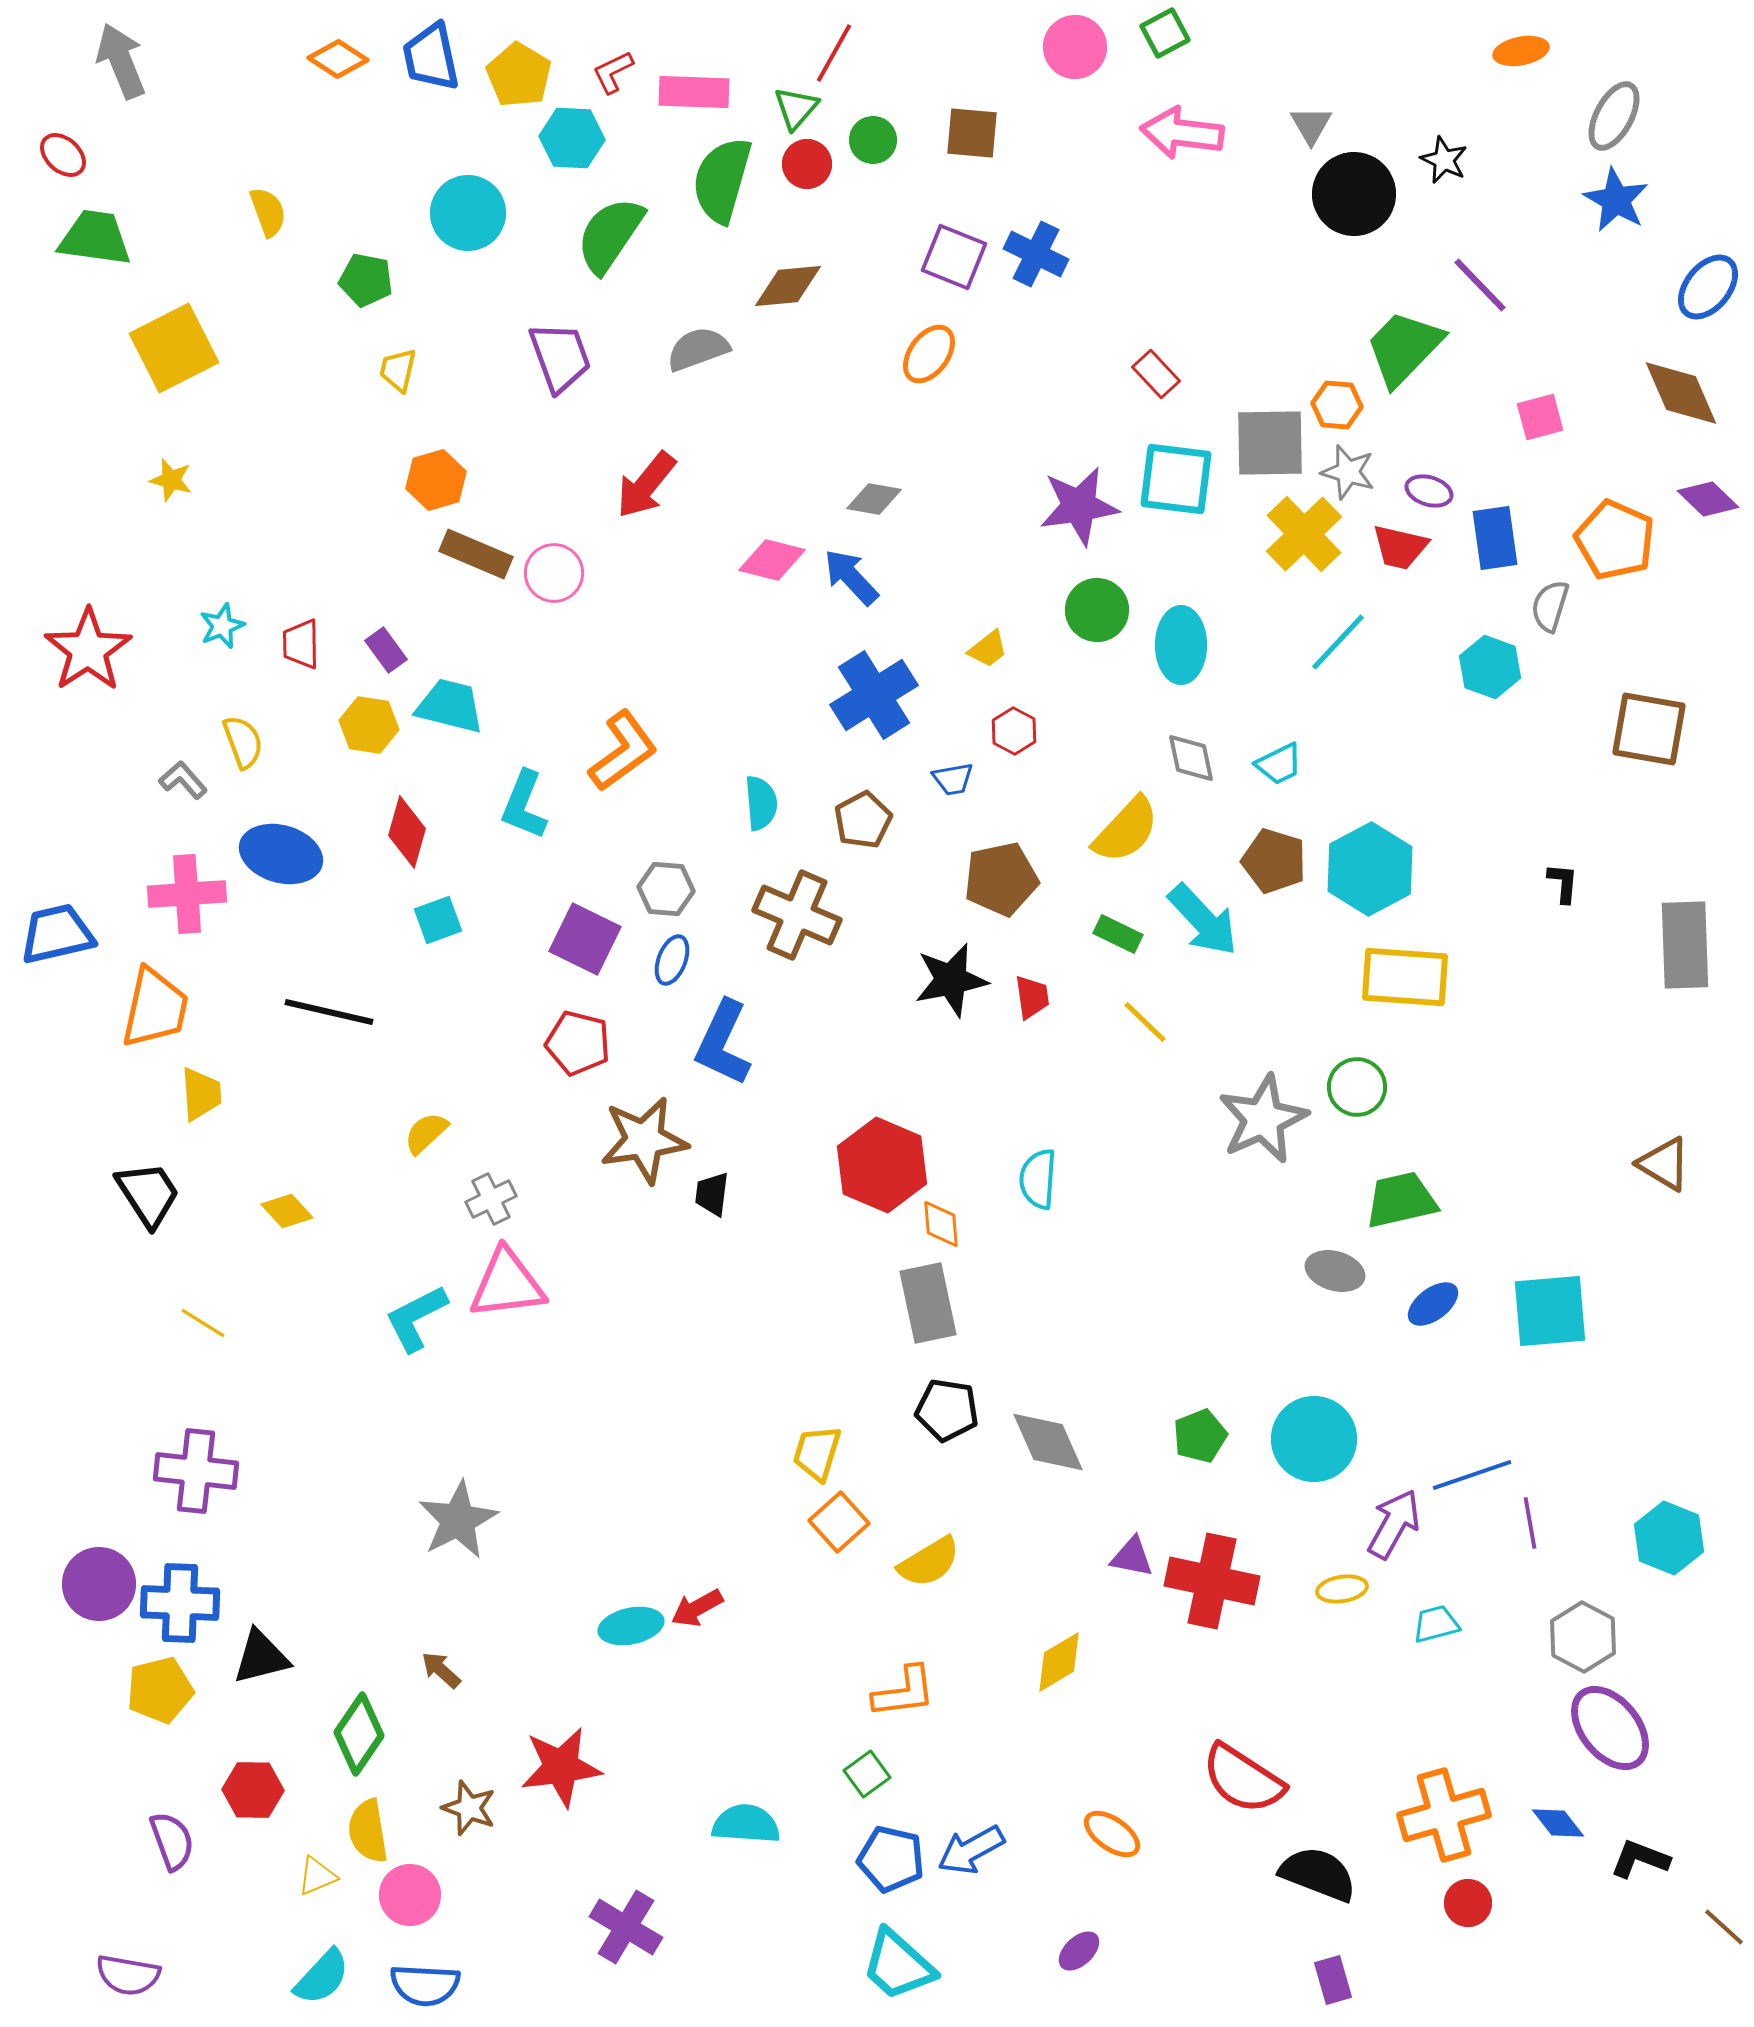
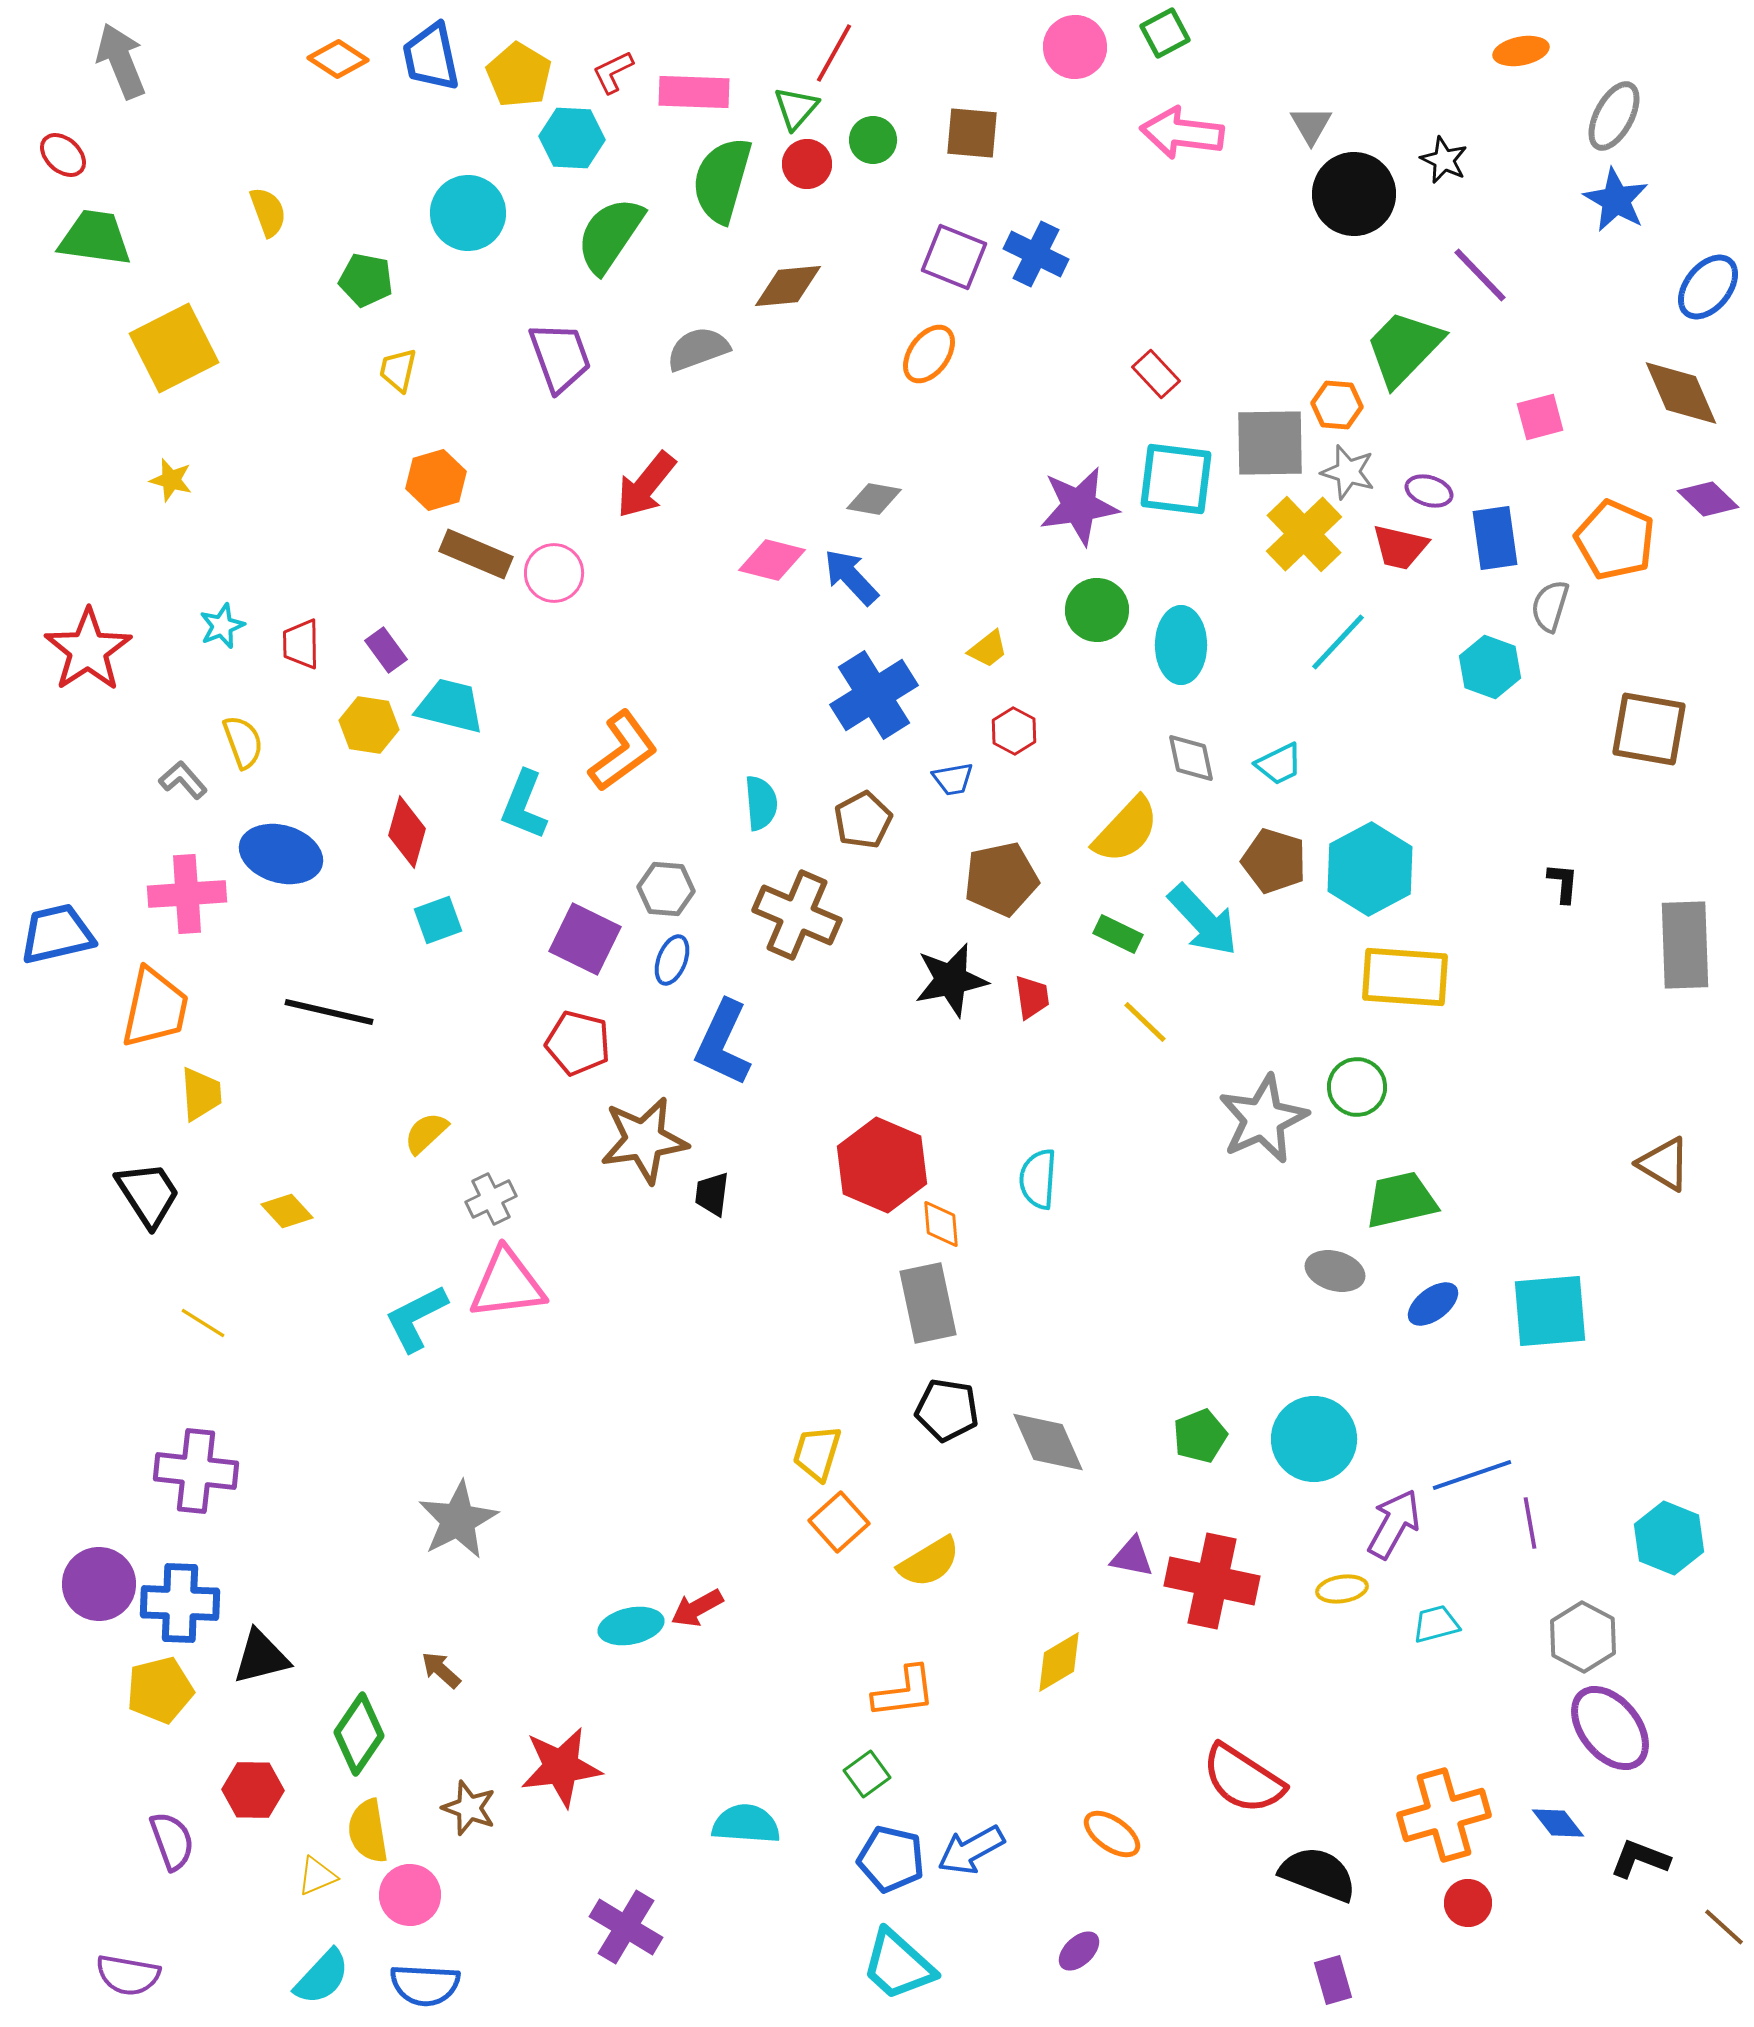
purple line at (1480, 285): moved 10 px up
